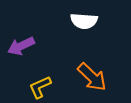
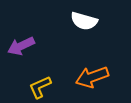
white semicircle: rotated 12 degrees clockwise
orange arrow: rotated 116 degrees clockwise
